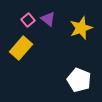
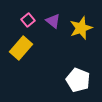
purple triangle: moved 5 px right, 2 px down
white pentagon: moved 1 px left
